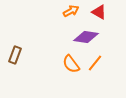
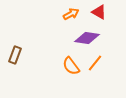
orange arrow: moved 3 px down
purple diamond: moved 1 px right, 1 px down
orange semicircle: moved 2 px down
